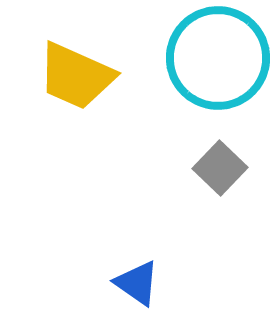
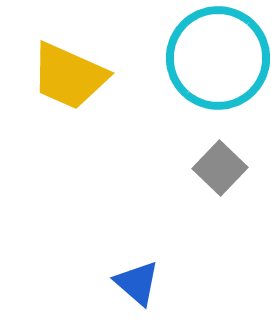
yellow trapezoid: moved 7 px left
blue triangle: rotated 6 degrees clockwise
